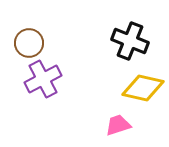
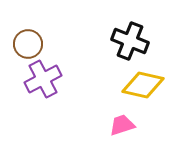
brown circle: moved 1 px left, 1 px down
yellow diamond: moved 3 px up
pink trapezoid: moved 4 px right
